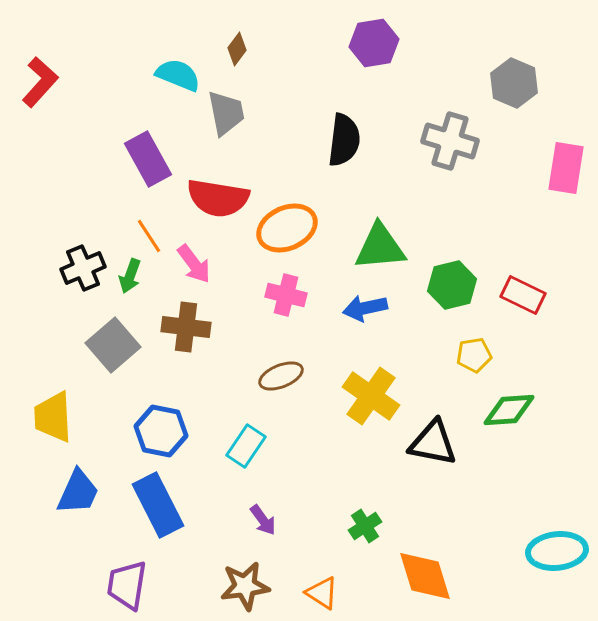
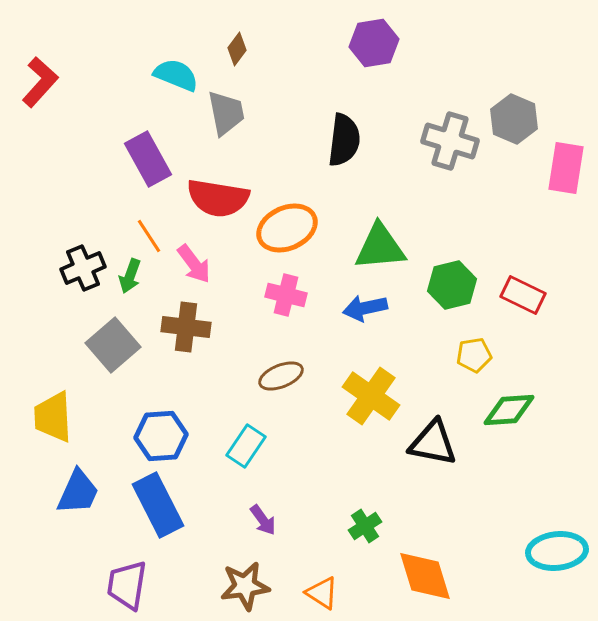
cyan semicircle: moved 2 px left
gray hexagon: moved 36 px down
blue hexagon: moved 5 px down; rotated 15 degrees counterclockwise
